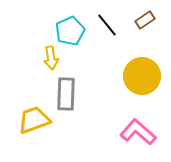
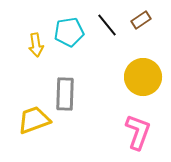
brown rectangle: moved 4 px left
cyan pentagon: moved 1 px left, 1 px down; rotated 16 degrees clockwise
yellow arrow: moved 15 px left, 13 px up
yellow circle: moved 1 px right, 1 px down
gray rectangle: moved 1 px left
pink L-shape: rotated 69 degrees clockwise
